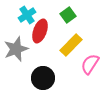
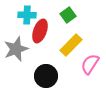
cyan cross: rotated 36 degrees clockwise
black circle: moved 3 px right, 2 px up
